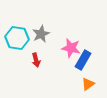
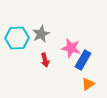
cyan hexagon: rotated 10 degrees counterclockwise
red arrow: moved 9 px right
